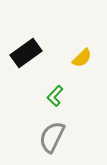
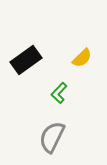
black rectangle: moved 7 px down
green L-shape: moved 4 px right, 3 px up
